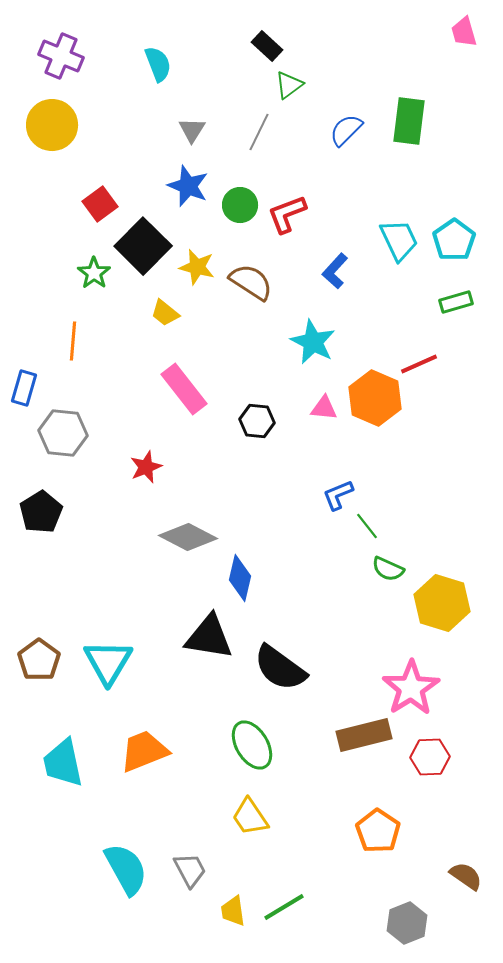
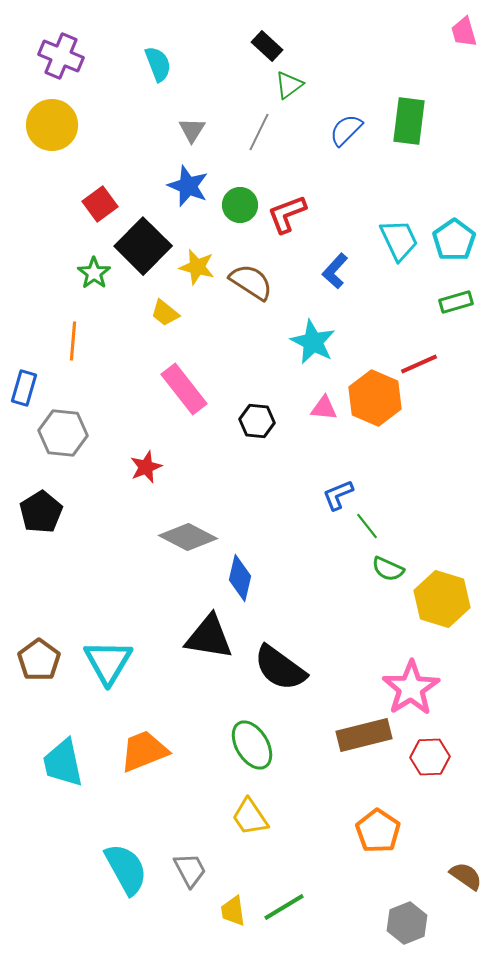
yellow hexagon at (442, 603): moved 4 px up
